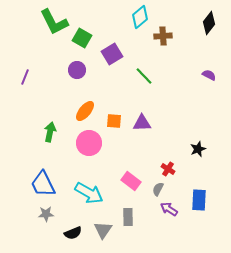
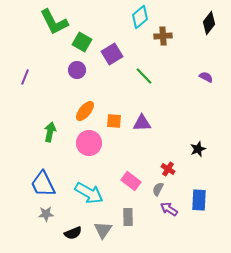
green square: moved 4 px down
purple semicircle: moved 3 px left, 2 px down
